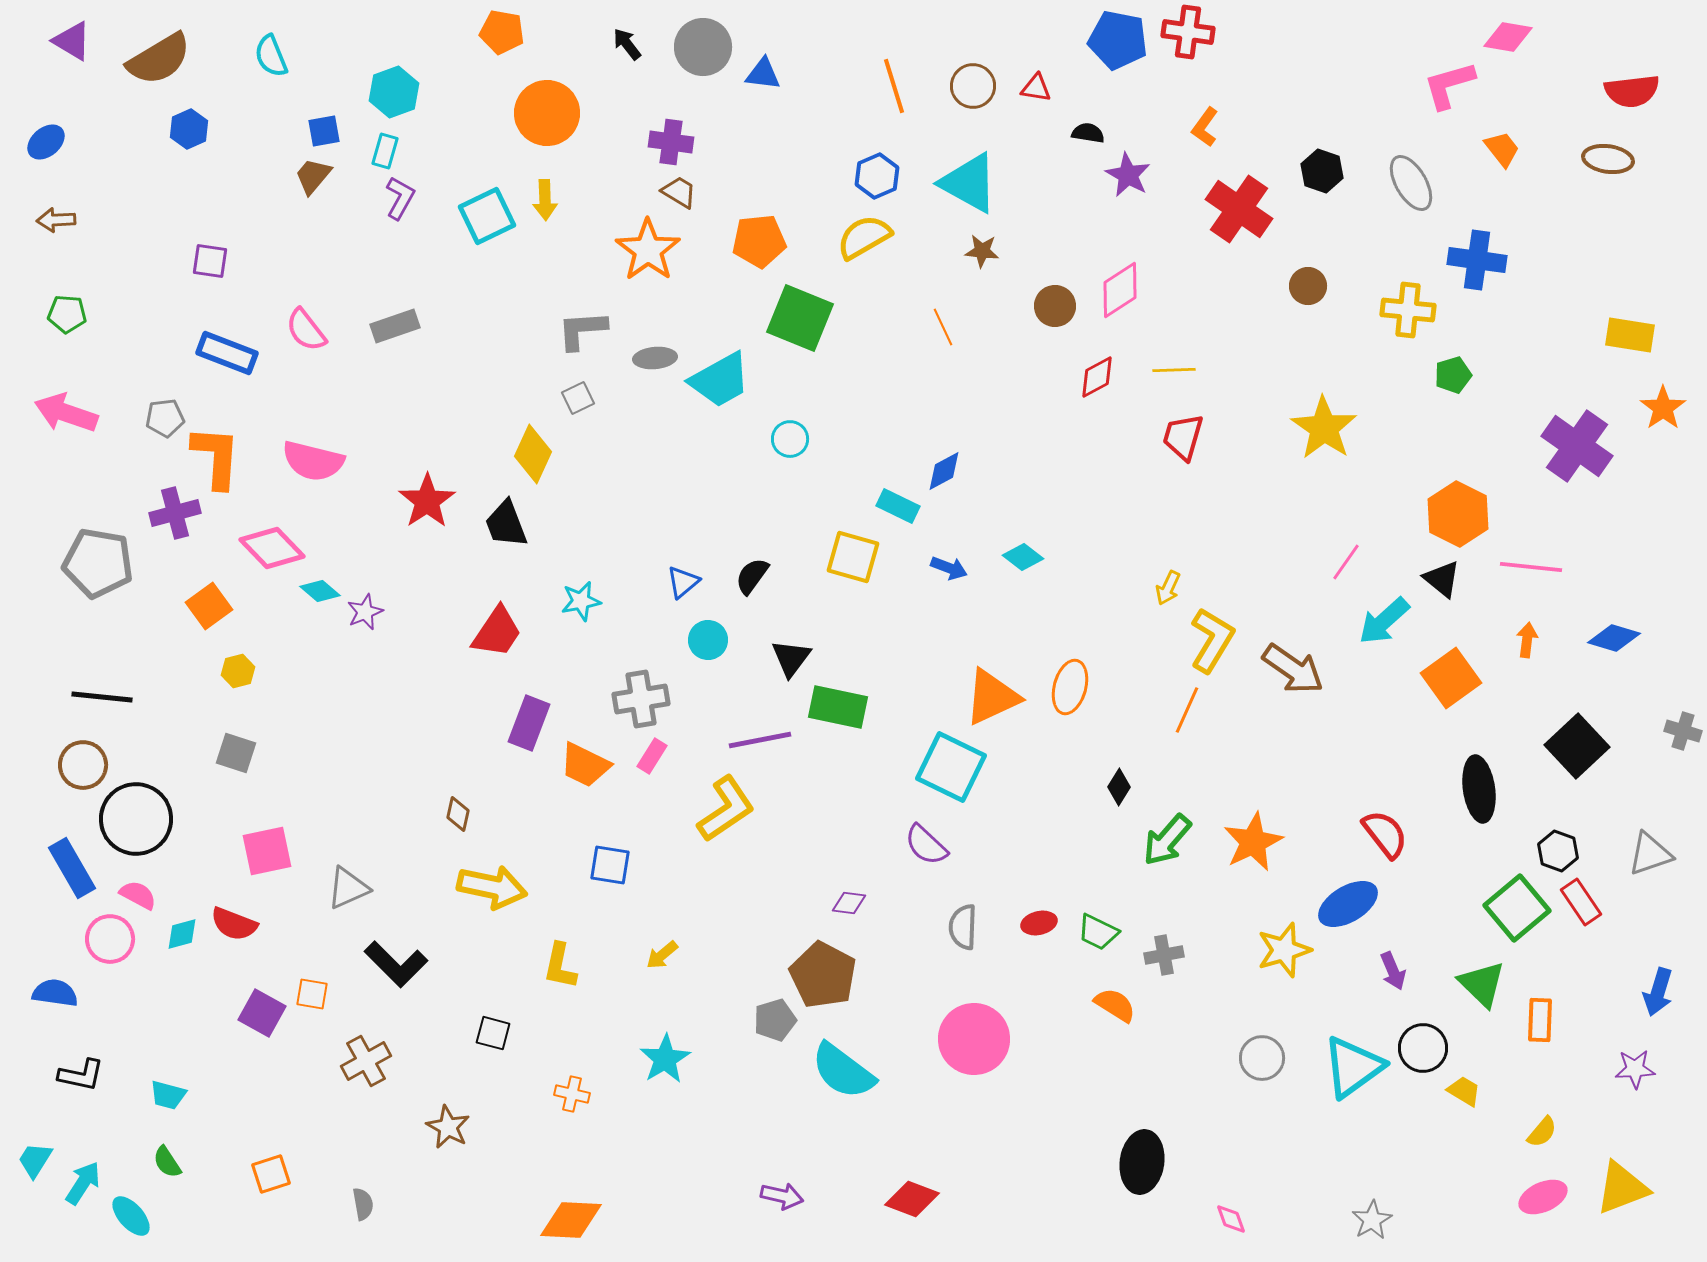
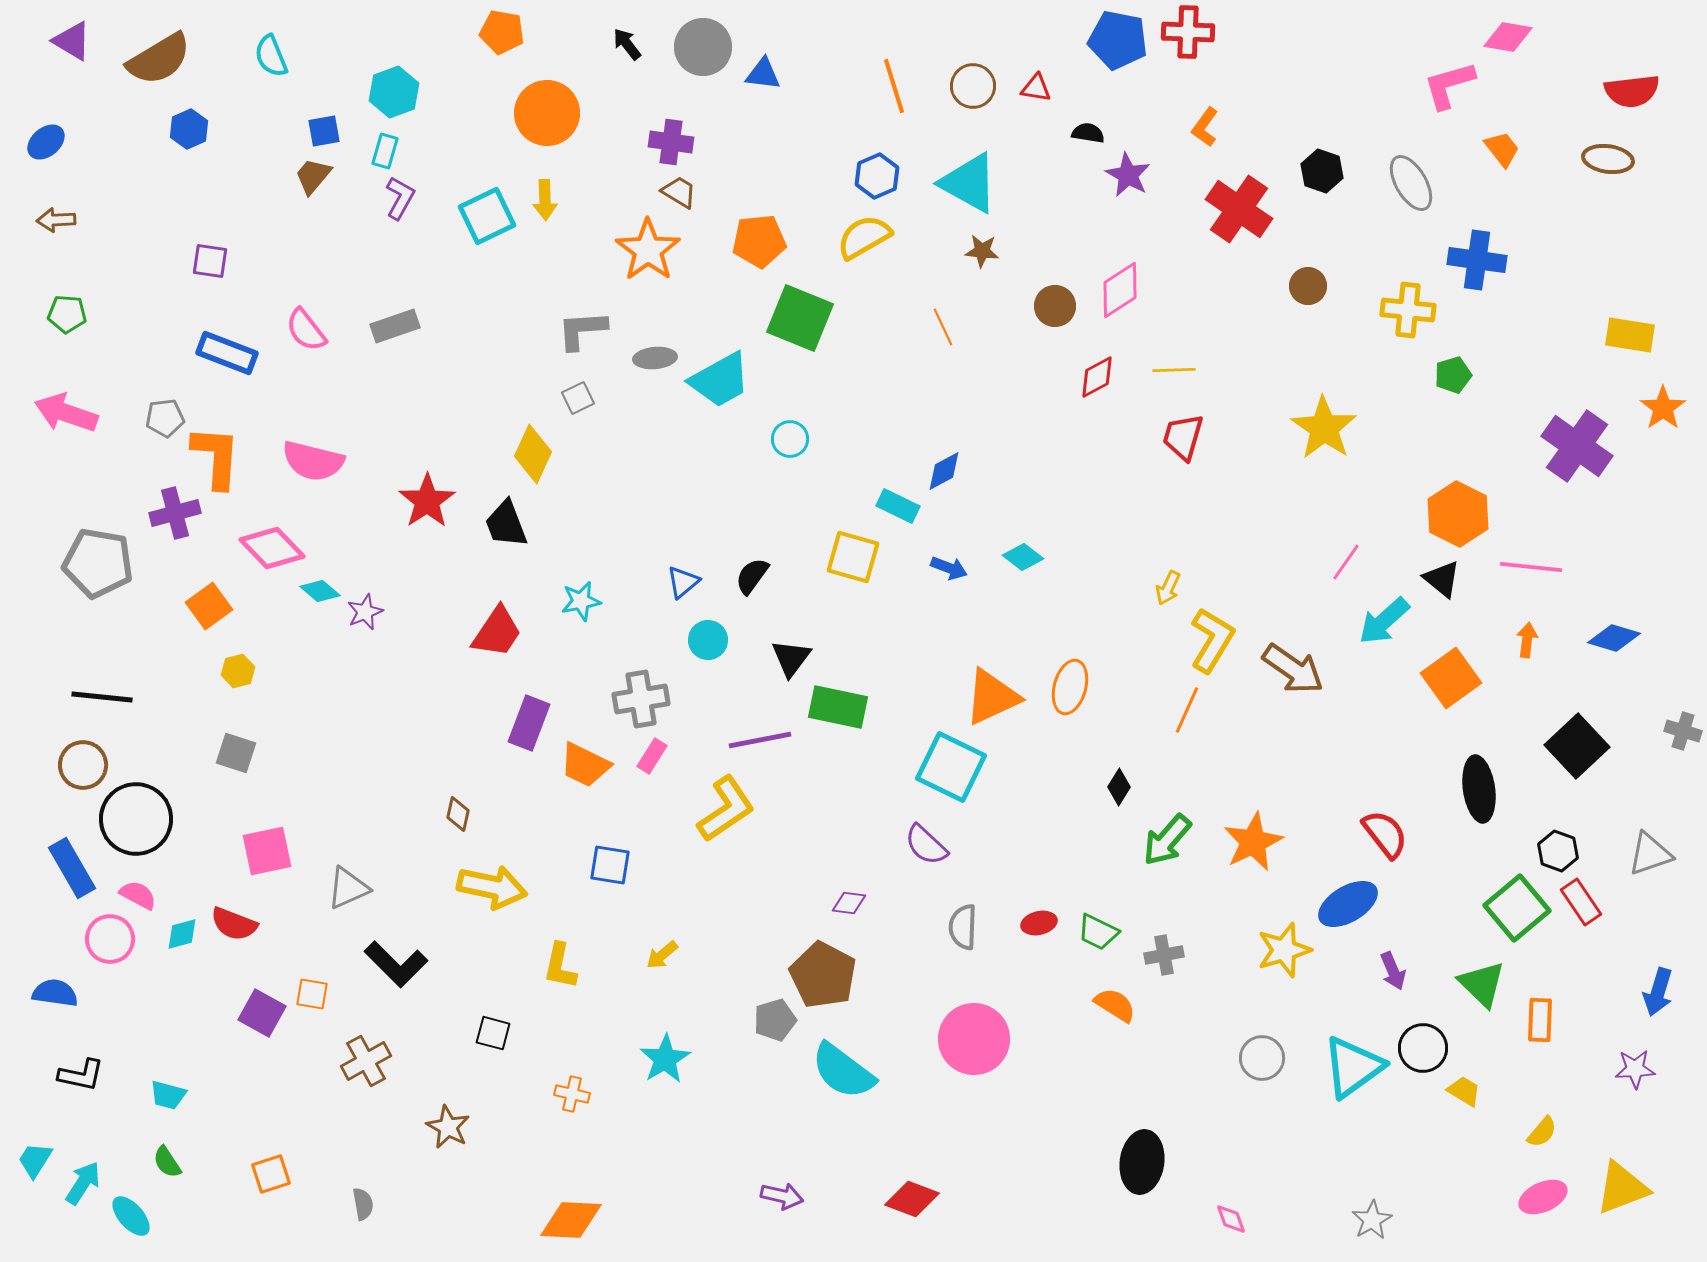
red cross at (1188, 32): rotated 6 degrees counterclockwise
